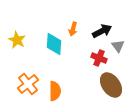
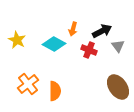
cyan diamond: rotated 65 degrees counterclockwise
red cross: moved 10 px left, 8 px up
brown ellipse: moved 7 px right, 2 px down
